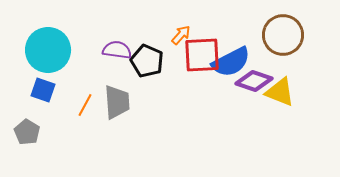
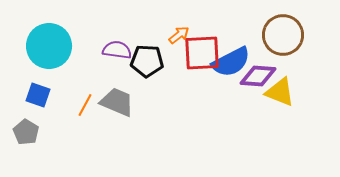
orange arrow: moved 2 px left; rotated 10 degrees clockwise
cyan circle: moved 1 px right, 4 px up
red square: moved 2 px up
black pentagon: rotated 20 degrees counterclockwise
purple diamond: moved 4 px right, 5 px up; rotated 15 degrees counterclockwise
blue square: moved 5 px left, 5 px down
gray trapezoid: rotated 63 degrees counterclockwise
gray pentagon: moved 1 px left
